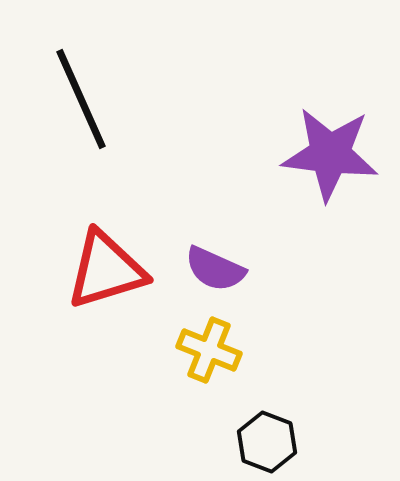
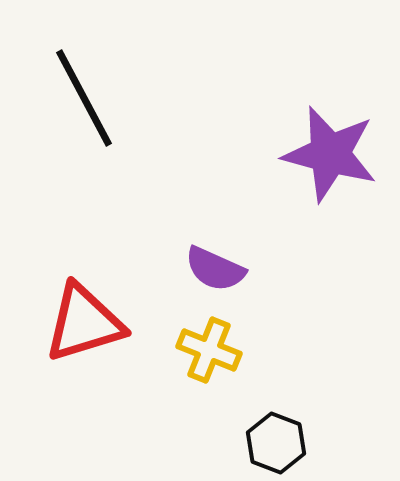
black line: moved 3 px right, 1 px up; rotated 4 degrees counterclockwise
purple star: rotated 8 degrees clockwise
red triangle: moved 22 px left, 53 px down
black hexagon: moved 9 px right, 1 px down
